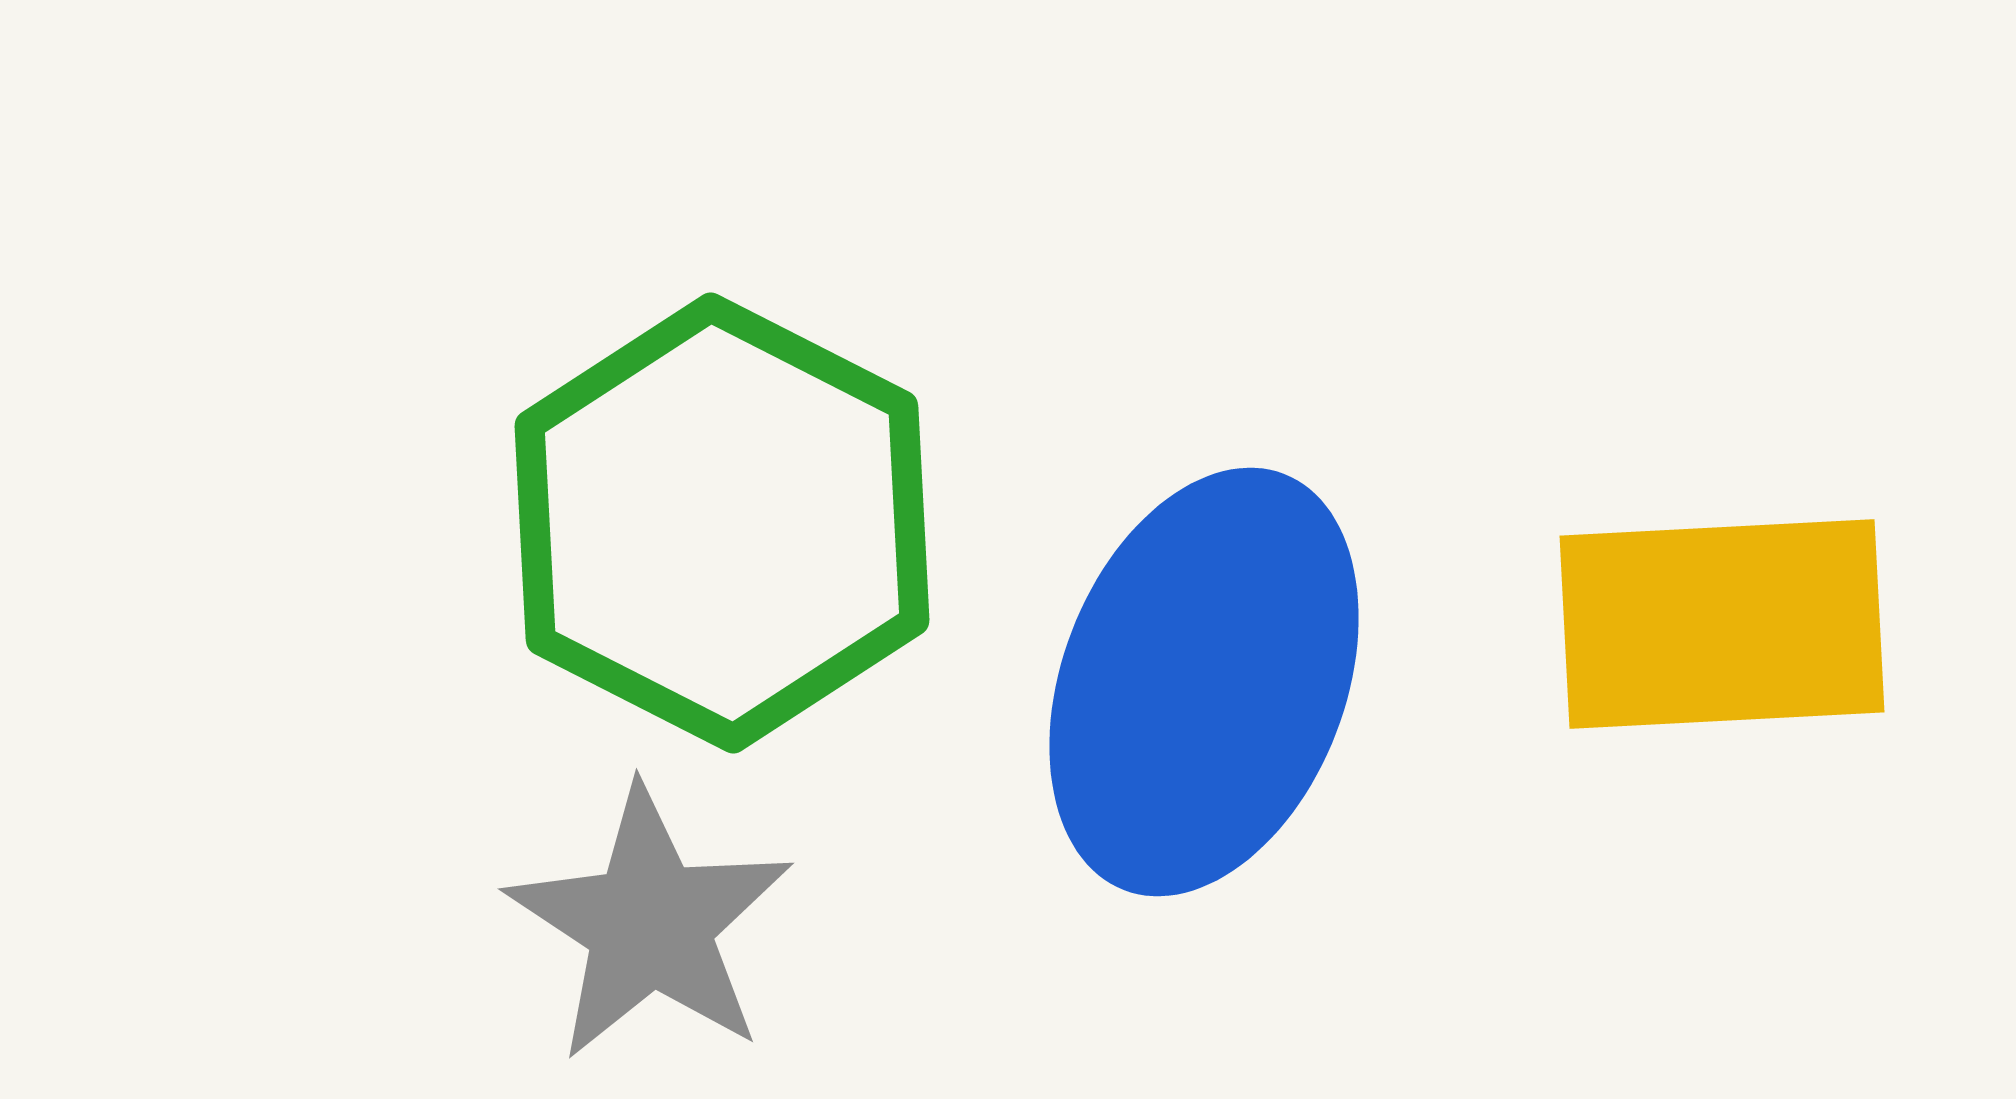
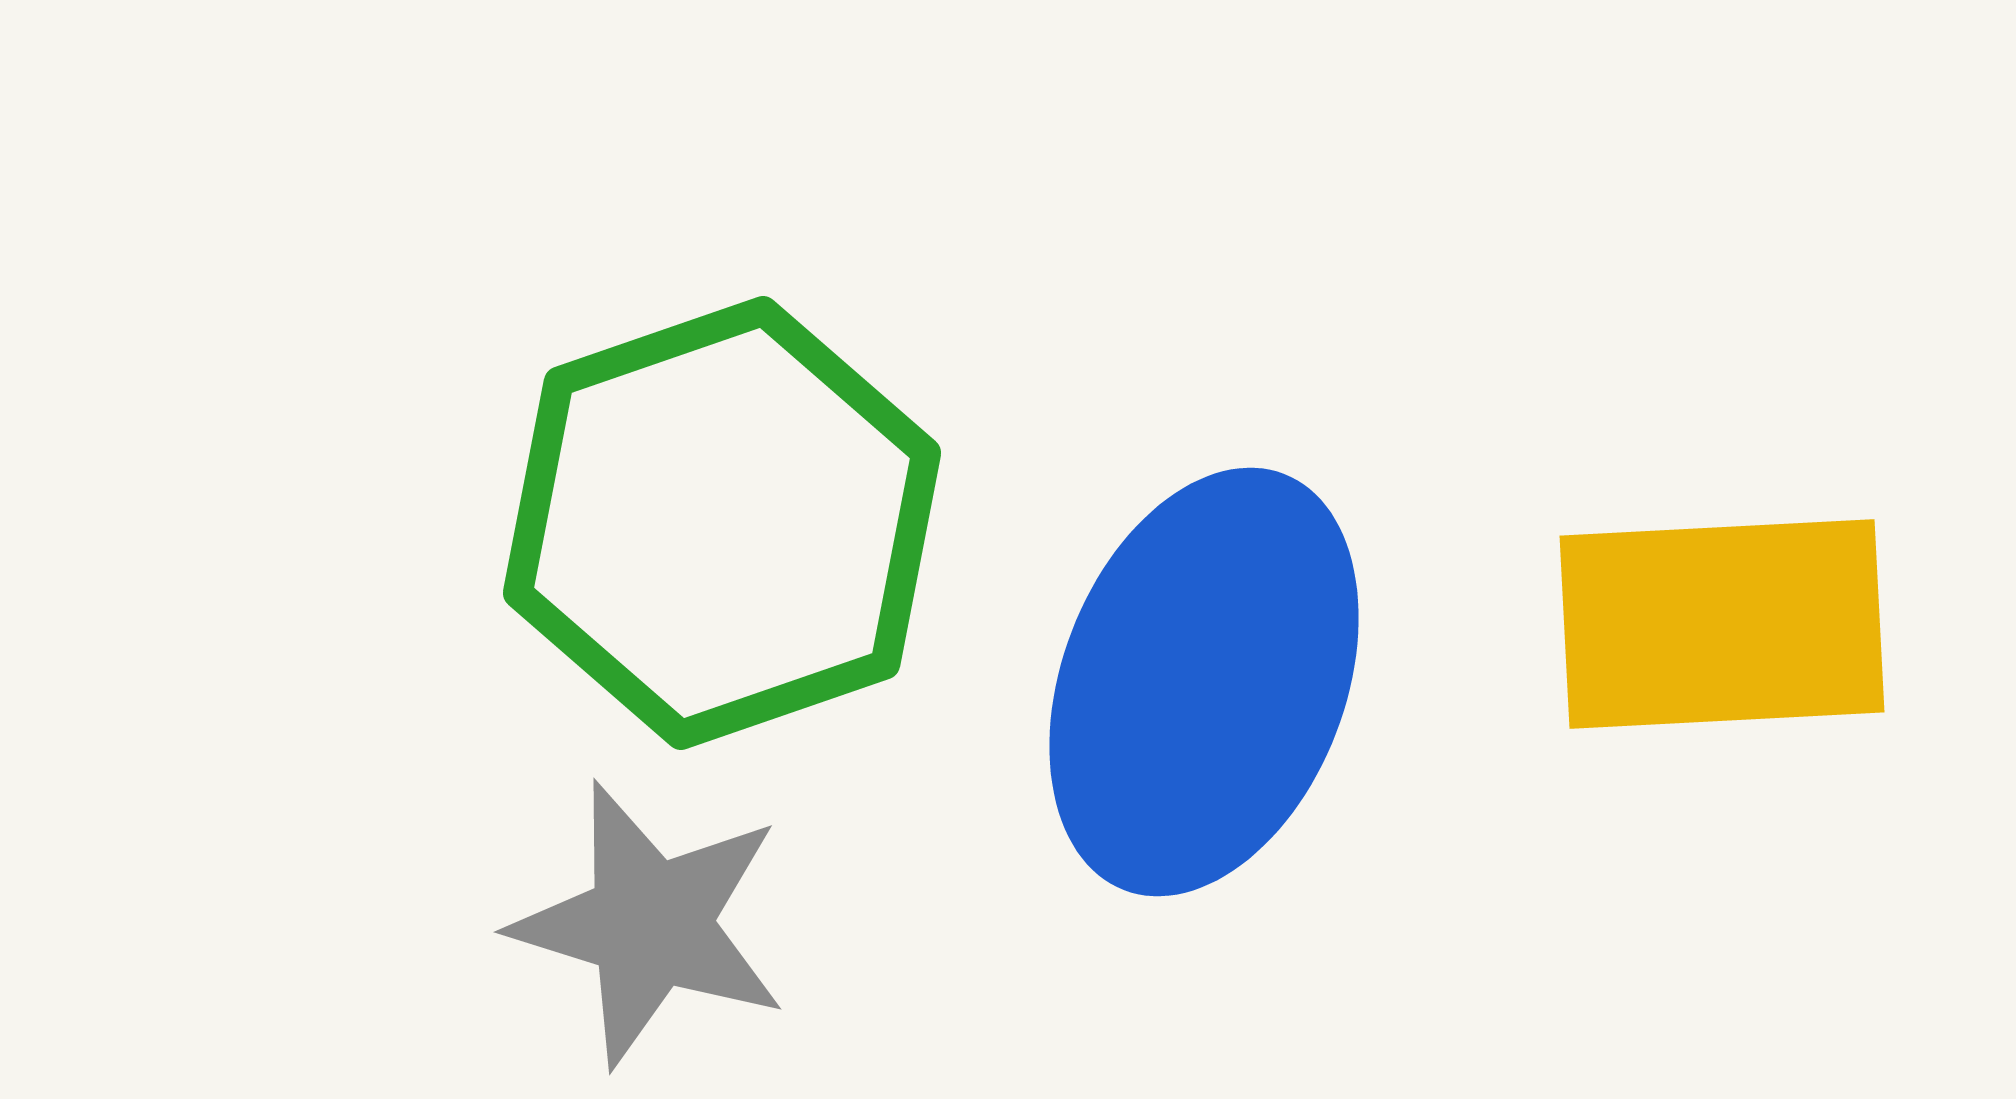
green hexagon: rotated 14 degrees clockwise
gray star: rotated 16 degrees counterclockwise
